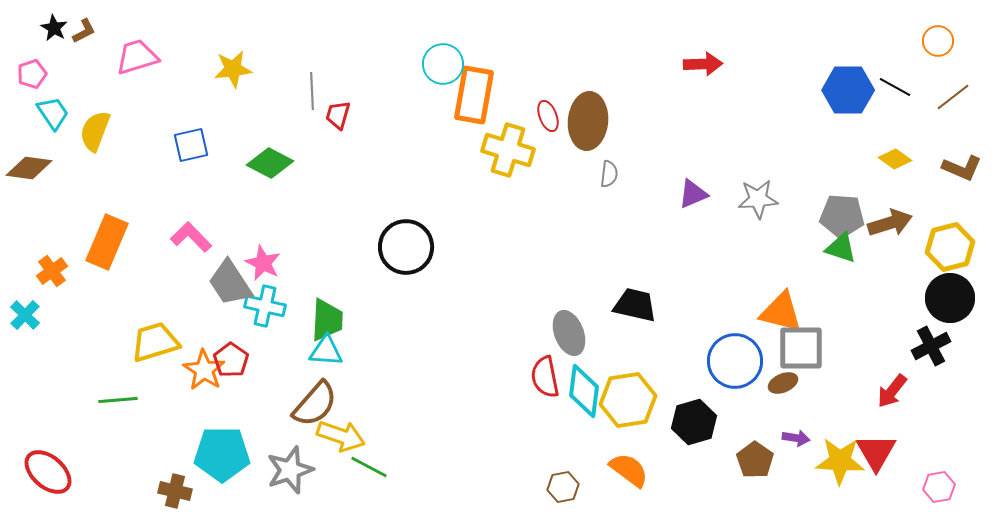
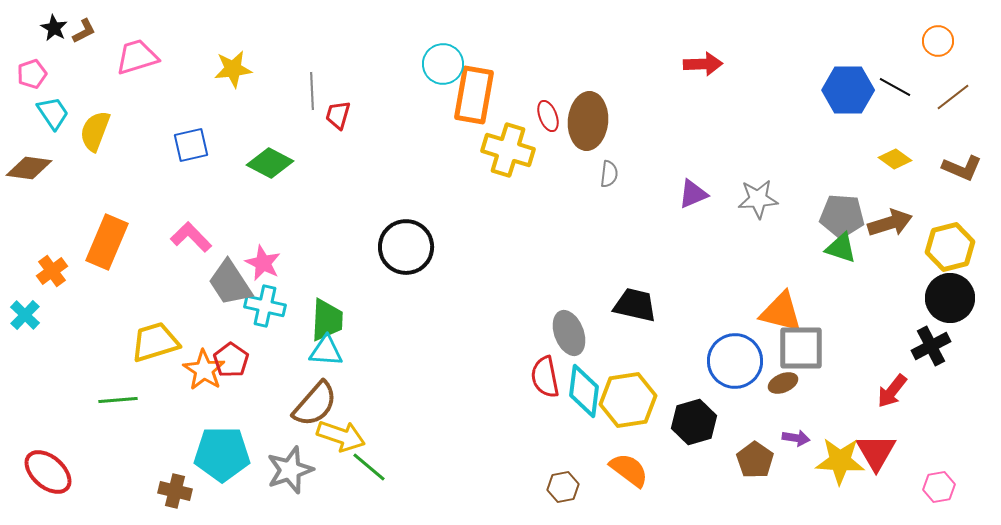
green line at (369, 467): rotated 12 degrees clockwise
